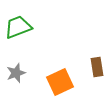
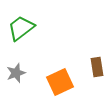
green trapezoid: moved 3 px right, 1 px down; rotated 16 degrees counterclockwise
